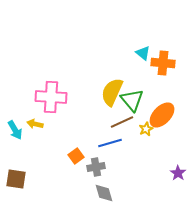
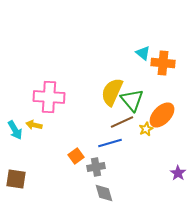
pink cross: moved 2 px left
yellow arrow: moved 1 px left, 1 px down
